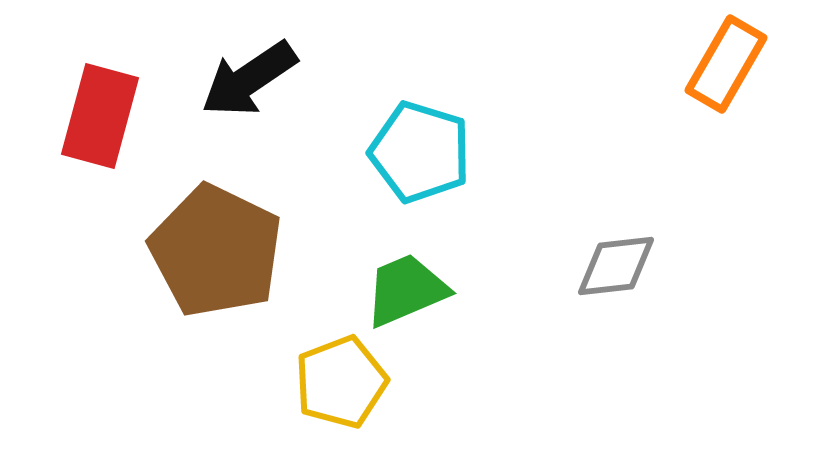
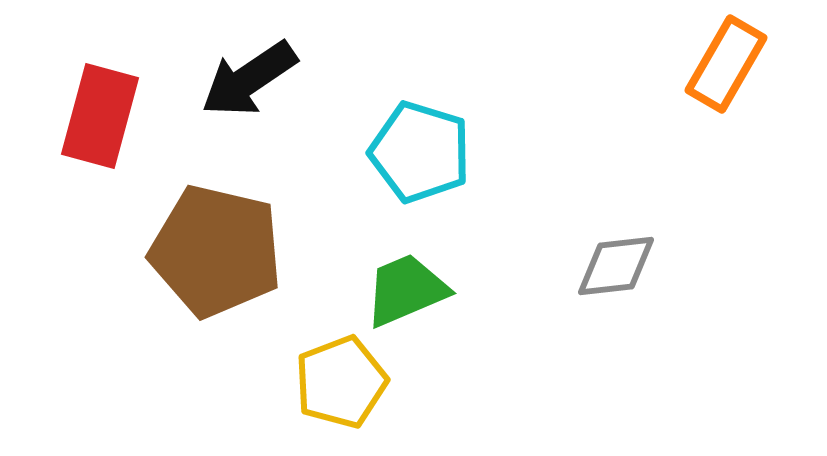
brown pentagon: rotated 13 degrees counterclockwise
